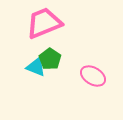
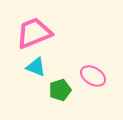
pink trapezoid: moved 10 px left, 10 px down
green pentagon: moved 10 px right, 31 px down; rotated 20 degrees clockwise
